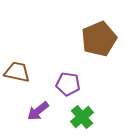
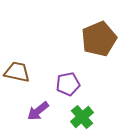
purple pentagon: rotated 20 degrees counterclockwise
